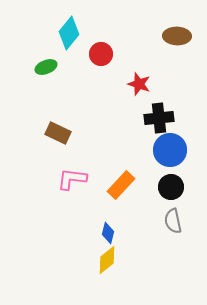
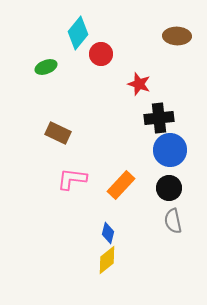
cyan diamond: moved 9 px right
black circle: moved 2 px left, 1 px down
